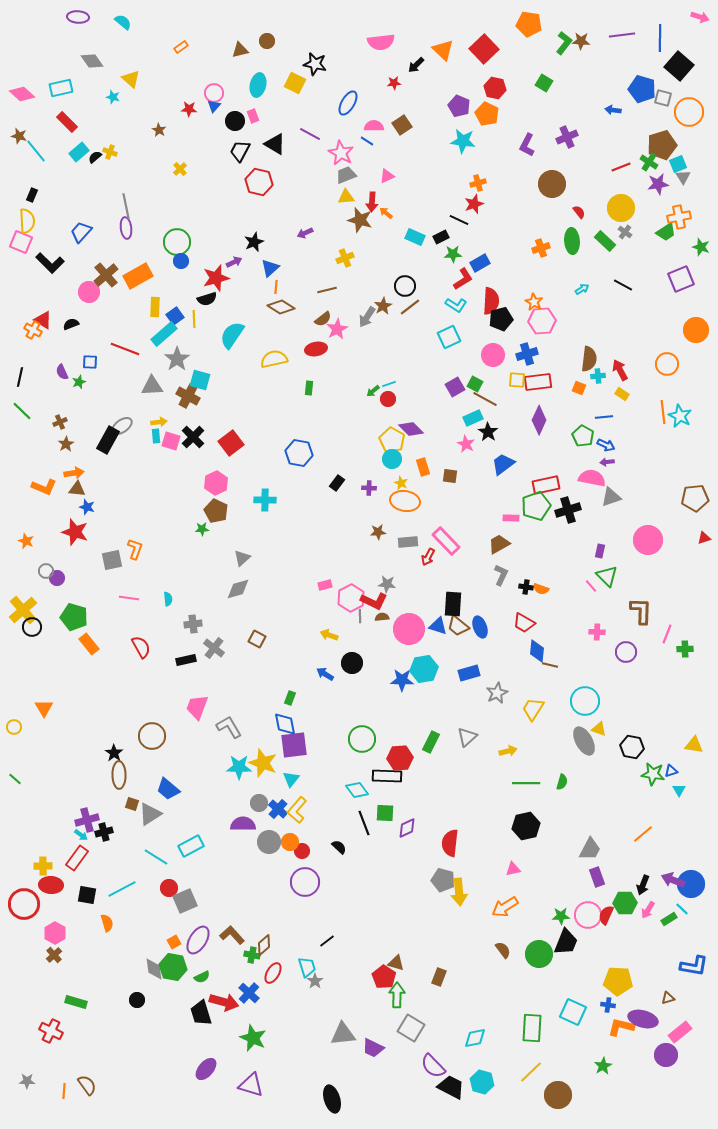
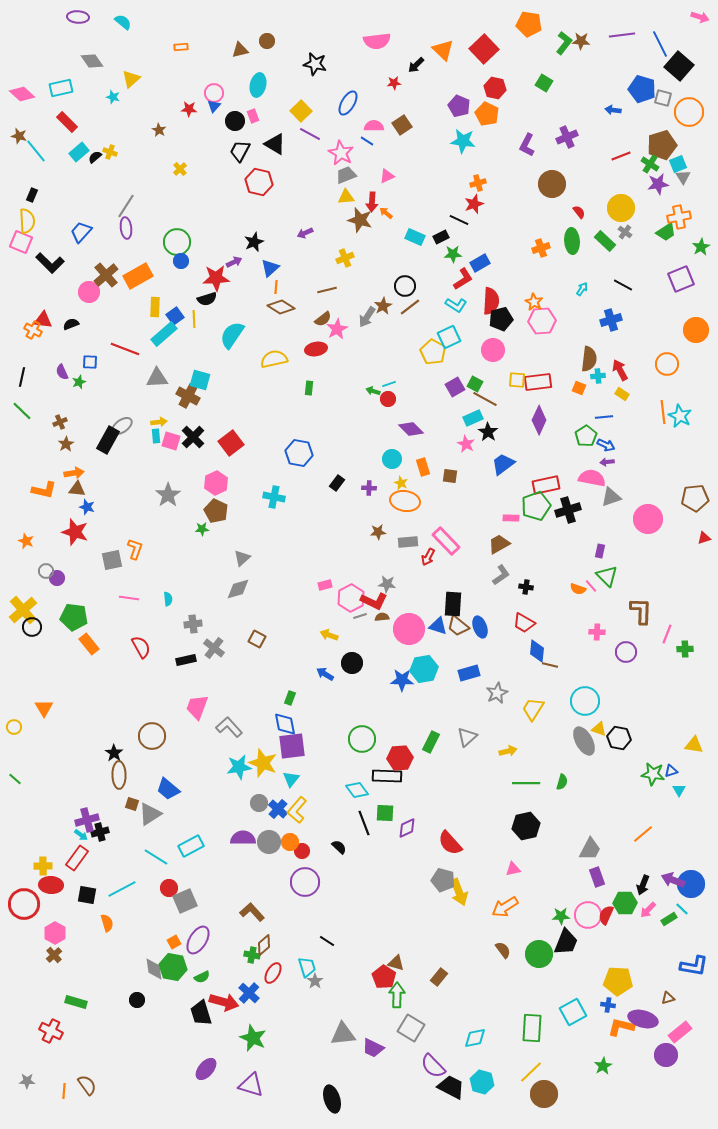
blue line at (660, 38): moved 6 px down; rotated 28 degrees counterclockwise
pink semicircle at (381, 42): moved 4 px left, 1 px up
orange rectangle at (181, 47): rotated 32 degrees clockwise
yellow triangle at (131, 79): rotated 36 degrees clockwise
yellow square at (295, 83): moved 6 px right, 28 px down; rotated 20 degrees clockwise
green cross at (649, 162): moved 1 px right, 2 px down
red line at (621, 167): moved 11 px up
gray line at (126, 206): rotated 45 degrees clockwise
green star at (701, 247): rotated 24 degrees clockwise
red star at (216, 278): rotated 12 degrees clockwise
cyan arrow at (582, 289): rotated 24 degrees counterclockwise
red triangle at (43, 320): rotated 24 degrees counterclockwise
blue cross at (527, 354): moved 84 px right, 34 px up
pink circle at (493, 355): moved 5 px up
gray star at (177, 359): moved 9 px left, 136 px down
black line at (20, 377): moved 2 px right
gray triangle at (152, 386): moved 5 px right, 8 px up
green arrow at (373, 391): rotated 56 degrees clockwise
green pentagon at (583, 436): moved 3 px right; rotated 10 degrees clockwise
yellow pentagon at (392, 440): moved 41 px right, 88 px up
orange L-shape at (44, 487): moved 3 px down; rotated 10 degrees counterclockwise
cyan cross at (265, 500): moved 9 px right, 3 px up; rotated 10 degrees clockwise
pink circle at (648, 540): moved 21 px up
gray L-shape at (501, 575): rotated 30 degrees clockwise
orange semicircle at (541, 589): moved 37 px right
gray line at (360, 616): rotated 72 degrees clockwise
green pentagon at (74, 617): rotated 8 degrees counterclockwise
gray L-shape at (229, 727): rotated 12 degrees counterclockwise
purple square at (294, 745): moved 2 px left, 1 px down
black hexagon at (632, 747): moved 13 px left, 9 px up
cyan star at (239, 767): rotated 10 degrees counterclockwise
purple semicircle at (243, 824): moved 14 px down
black cross at (104, 832): moved 4 px left
red semicircle at (450, 843): rotated 48 degrees counterclockwise
yellow arrow at (459, 892): rotated 16 degrees counterclockwise
pink arrow at (648, 910): rotated 12 degrees clockwise
brown L-shape at (232, 935): moved 20 px right, 23 px up
black line at (327, 941): rotated 70 degrees clockwise
brown rectangle at (439, 977): rotated 18 degrees clockwise
cyan square at (573, 1012): rotated 36 degrees clockwise
brown circle at (558, 1095): moved 14 px left, 1 px up
